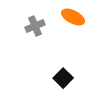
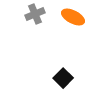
gray cross: moved 12 px up
